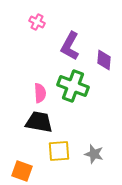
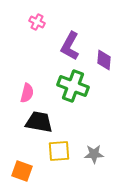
pink semicircle: moved 13 px left; rotated 18 degrees clockwise
gray star: rotated 18 degrees counterclockwise
